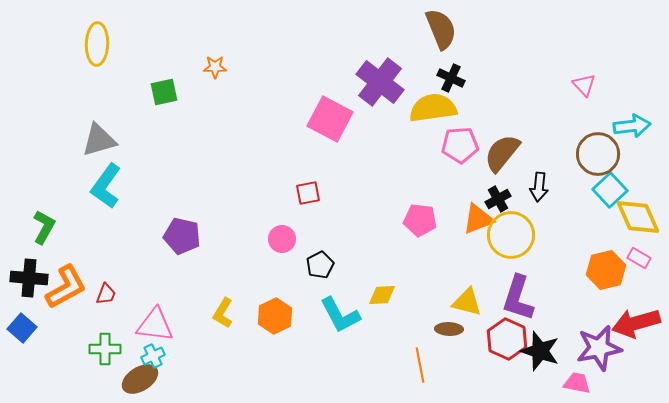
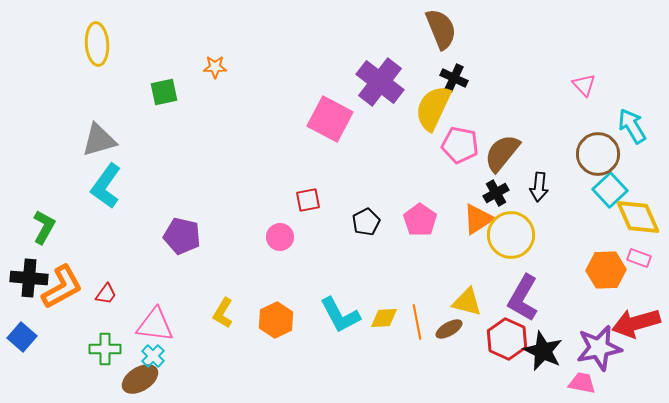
yellow ellipse at (97, 44): rotated 6 degrees counterclockwise
black cross at (451, 78): moved 3 px right
yellow semicircle at (433, 108): rotated 57 degrees counterclockwise
cyan arrow at (632, 126): rotated 114 degrees counterclockwise
pink pentagon at (460, 145): rotated 15 degrees clockwise
red square at (308, 193): moved 7 px down
black cross at (498, 199): moved 2 px left, 6 px up
orange triangle at (478, 219): rotated 12 degrees counterclockwise
pink pentagon at (420, 220): rotated 28 degrees clockwise
pink circle at (282, 239): moved 2 px left, 2 px up
pink rectangle at (639, 258): rotated 10 degrees counterclockwise
black pentagon at (320, 265): moved 46 px right, 43 px up
orange hexagon at (606, 270): rotated 12 degrees clockwise
orange L-shape at (66, 287): moved 4 px left
red trapezoid at (106, 294): rotated 15 degrees clockwise
yellow diamond at (382, 295): moved 2 px right, 23 px down
purple L-shape at (518, 298): moved 5 px right; rotated 12 degrees clockwise
orange hexagon at (275, 316): moved 1 px right, 4 px down
blue square at (22, 328): moved 9 px down
brown ellipse at (449, 329): rotated 32 degrees counterclockwise
black star at (540, 351): moved 3 px right; rotated 6 degrees clockwise
cyan cross at (153, 356): rotated 20 degrees counterclockwise
orange line at (420, 365): moved 3 px left, 43 px up
pink trapezoid at (577, 383): moved 5 px right
